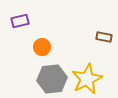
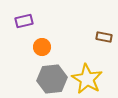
purple rectangle: moved 4 px right
yellow star: rotated 16 degrees counterclockwise
